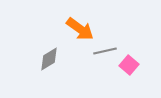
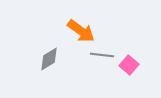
orange arrow: moved 1 px right, 2 px down
gray line: moved 3 px left, 4 px down; rotated 20 degrees clockwise
